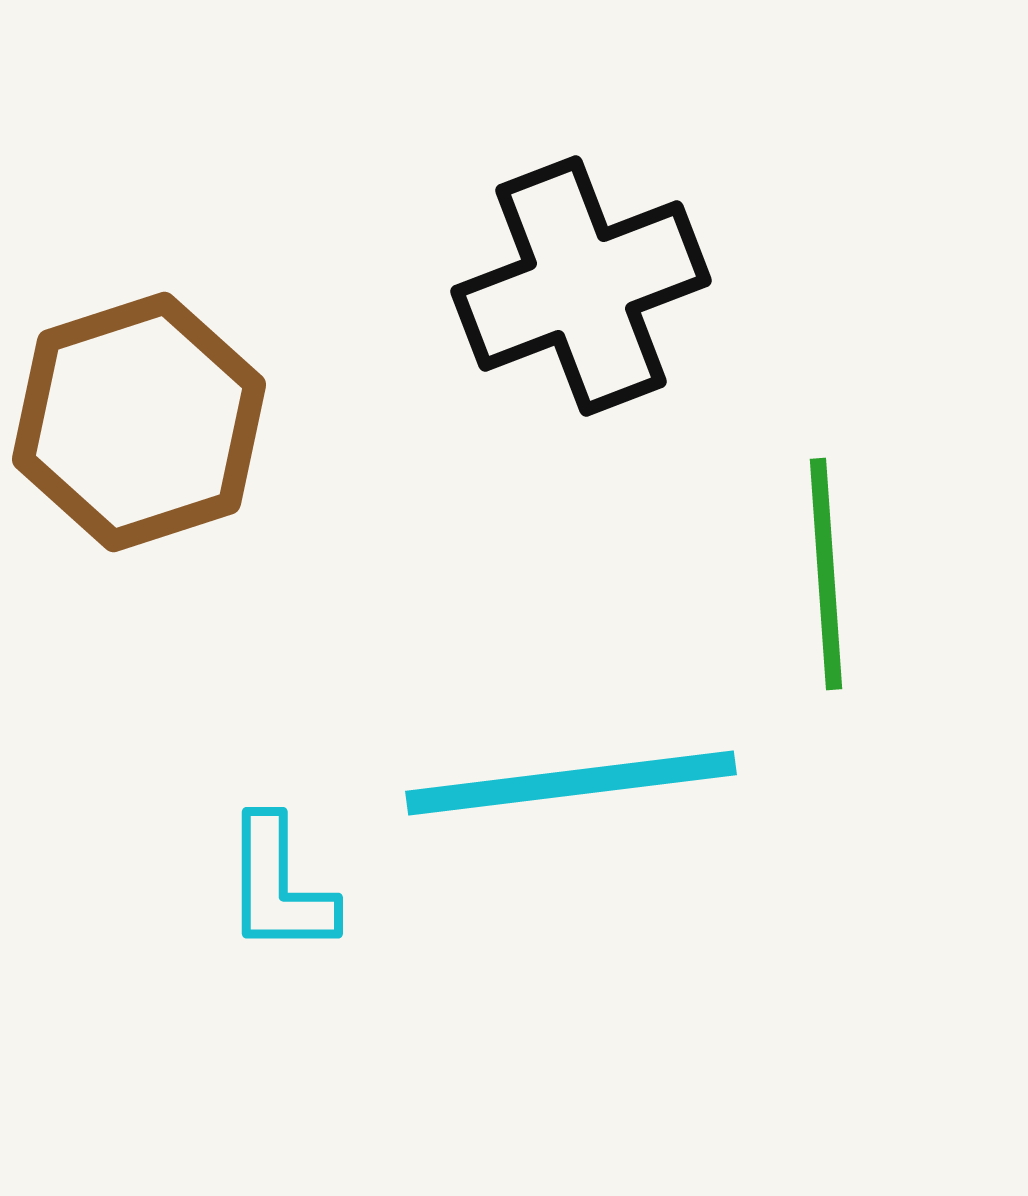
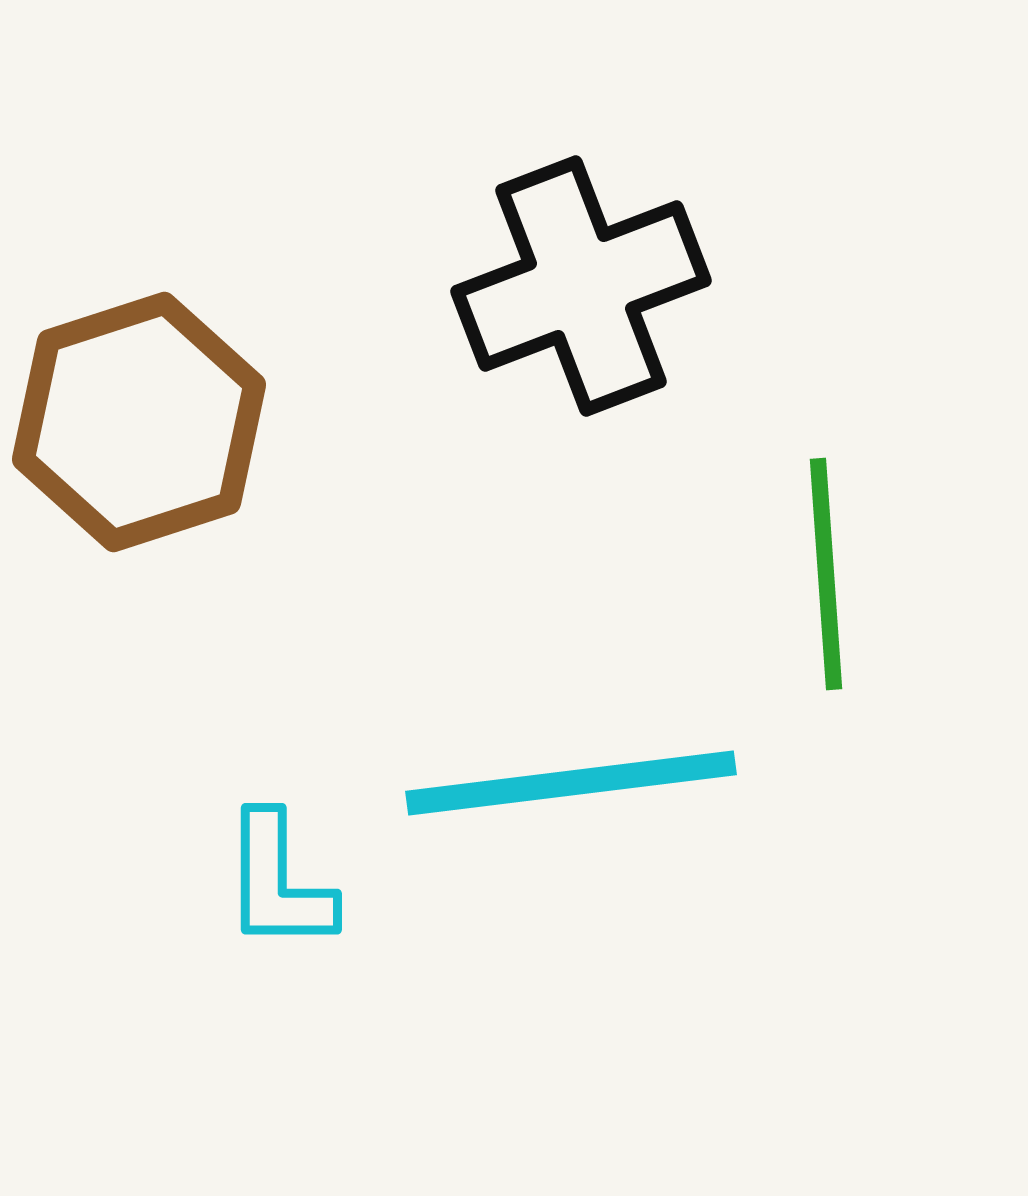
cyan L-shape: moved 1 px left, 4 px up
